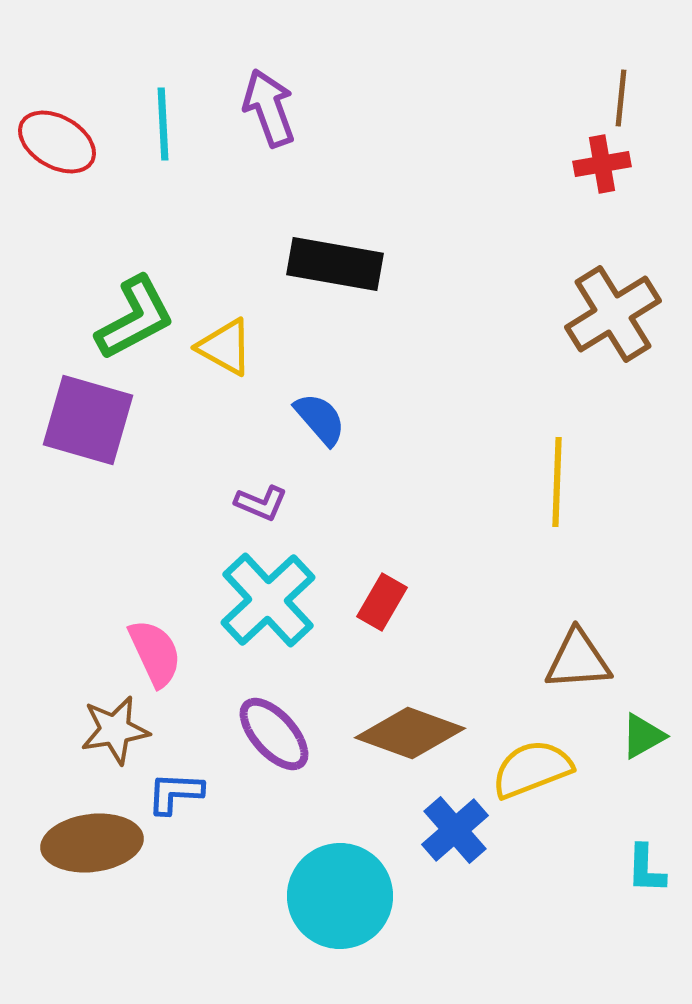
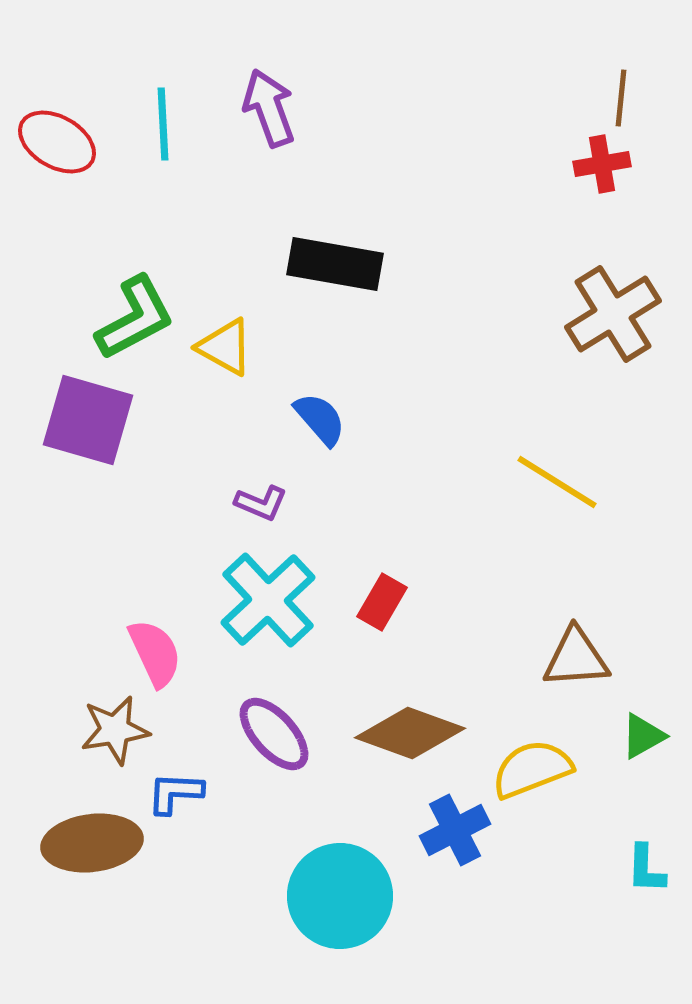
yellow line: rotated 60 degrees counterclockwise
brown triangle: moved 2 px left, 2 px up
blue cross: rotated 14 degrees clockwise
